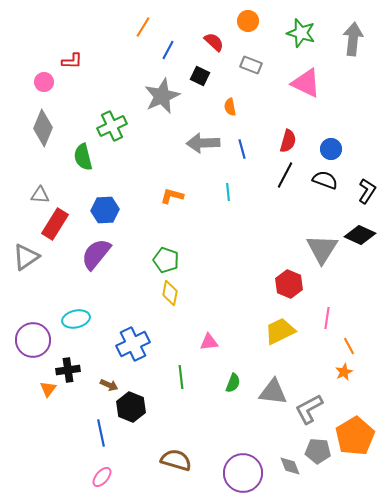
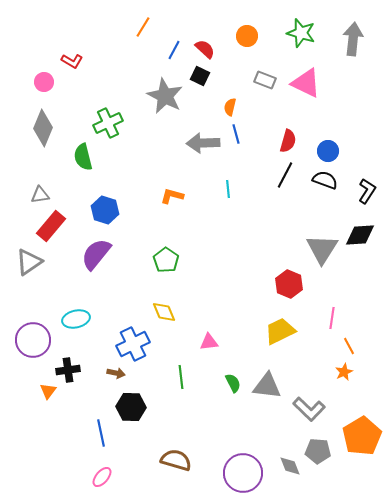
orange circle at (248, 21): moved 1 px left, 15 px down
red semicircle at (214, 42): moved 9 px left, 7 px down
blue line at (168, 50): moved 6 px right
red L-shape at (72, 61): rotated 30 degrees clockwise
gray rectangle at (251, 65): moved 14 px right, 15 px down
gray star at (162, 96): moved 3 px right; rotated 21 degrees counterclockwise
orange semicircle at (230, 107): rotated 24 degrees clockwise
green cross at (112, 126): moved 4 px left, 3 px up
blue line at (242, 149): moved 6 px left, 15 px up
blue circle at (331, 149): moved 3 px left, 2 px down
cyan line at (228, 192): moved 3 px up
gray triangle at (40, 195): rotated 12 degrees counterclockwise
blue hexagon at (105, 210): rotated 20 degrees clockwise
red rectangle at (55, 224): moved 4 px left, 2 px down; rotated 8 degrees clockwise
black diamond at (360, 235): rotated 28 degrees counterclockwise
gray triangle at (26, 257): moved 3 px right, 5 px down
green pentagon at (166, 260): rotated 15 degrees clockwise
yellow diamond at (170, 293): moved 6 px left, 19 px down; rotated 35 degrees counterclockwise
pink line at (327, 318): moved 5 px right
green semicircle at (233, 383): rotated 48 degrees counterclockwise
brown arrow at (109, 385): moved 7 px right, 12 px up; rotated 12 degrees counterclockwise
orange triangle at (48, 389): moved 2 px down
gray triangle at (273, 392): moved 6 px left, 6 px up
black hexagon at (131, 407): rotated 20 degrees counterclockwise
gray L-shape at (309, 409): rotated 108 degrees counterclockwise
orange pentagon at (355, 436): moved 7 px right
